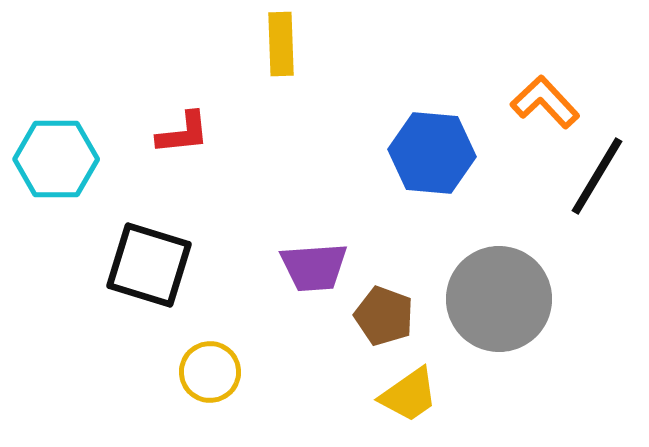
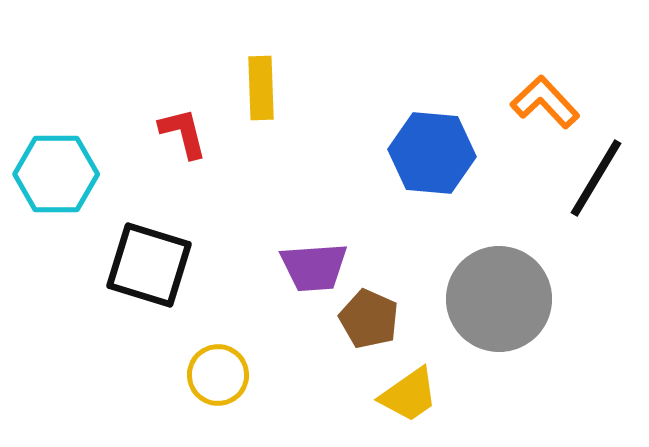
yellow rectangle: moved 20 px left, 44 px down
red L-shape: rotated 98 degrees counterclockwise
cyan hexagon: moved 15 px down
black line: moved 1 px left, 2 px down
brown pentagon: moved 15 px left, 3 px down; rotated 4 degrees clockwise
yellow circle: moved 8 px right, 3 px down
